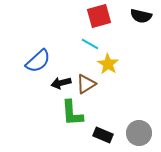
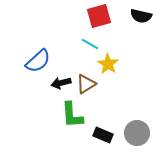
green L-shape: moved 2 px down
gray circle: moved 2 px left
